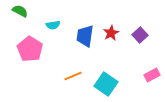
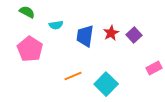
green semicircle: moved 7 px right, 1 px down
cyan semicircle: moved 3 px right
purple square: moved 6 px left
pink rectangle: moved 2 px right, 7 px up
cyan square: rotated 10 degrees clockwise
